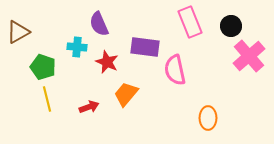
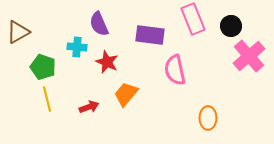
pink rectangle: moved 3 px right, 3 px up
purple rectangle: moved 5 px right, 12 px up
